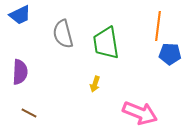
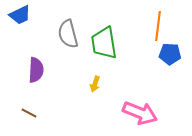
gray semicircle: moved 5 px right
green trapezoid: moved 2 px left
purple semicircle: moved 16 px right, 2 px up
